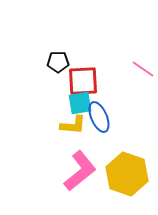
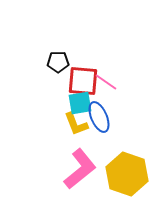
pink line: moved 37 px left, 13 px down
red square: rotated 8 degrees clockwise
yellow L-shape: moved 3 px right, 1 px up; rotated 64 degrees clockwise
pink L-shape: moved 2 px up
